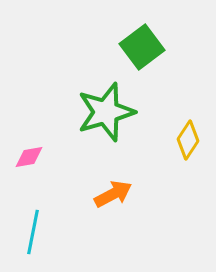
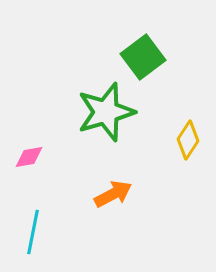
green square: moved 1 px right, 10 px down
